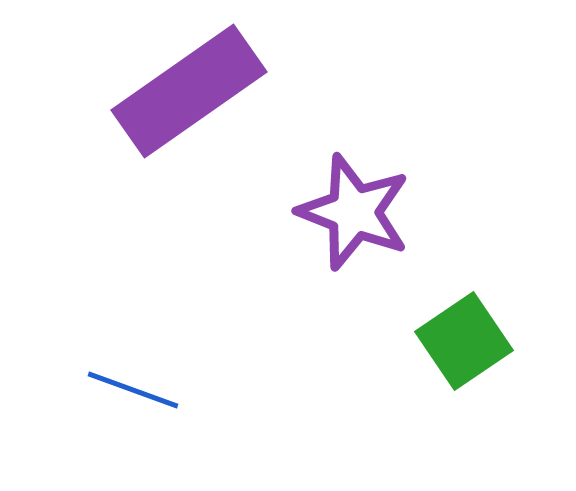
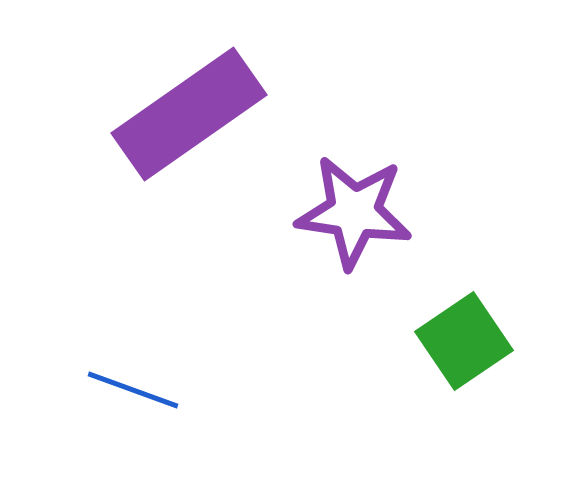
purple rectangle: moved 23 px down
purple star: rotated 13 degrees counterclockwise
